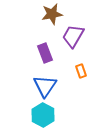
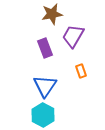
purple rectangle: moved 5 px up
